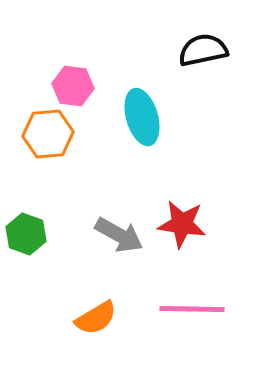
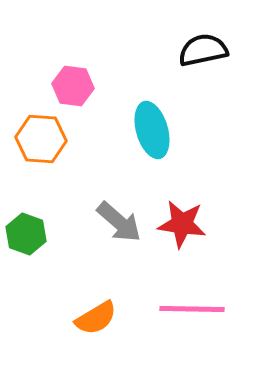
cyan ellipse: moved 10 px right, 13 px down
orange hexagon: moved 7 px left, 5 px down; rotated 9 degrees clockwise
gray arrow: moved 13 px up; rotated 12 degrees clockwise
